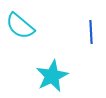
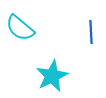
cyan semicircle: moved 2 px down
